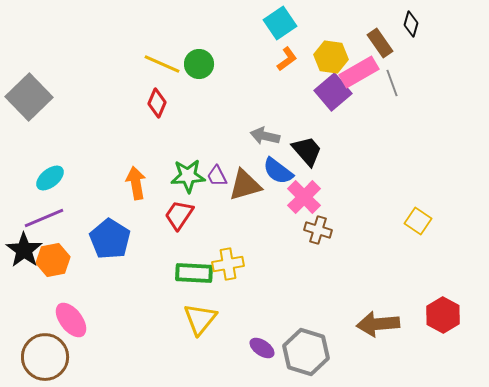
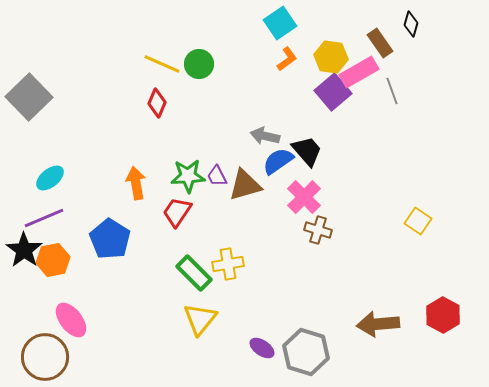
gray line: moved 8 px down
blue semicircle: moved 10 px up; rotated 108 degrees clockwise
red trapezoid: moved 2 px left, 3 px up
green rectangle: rotated 42 degrees clockwise
